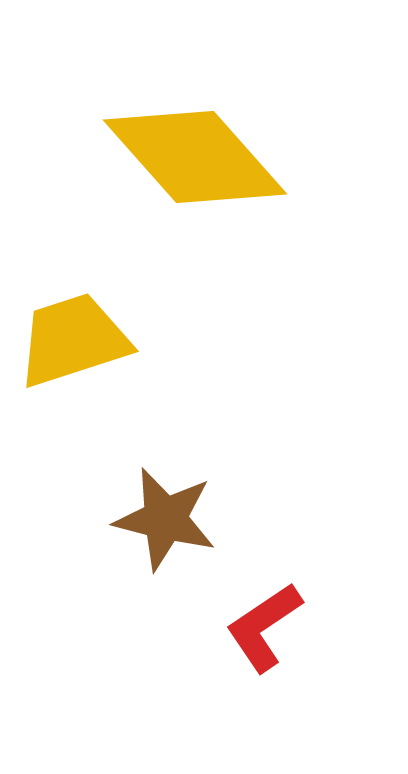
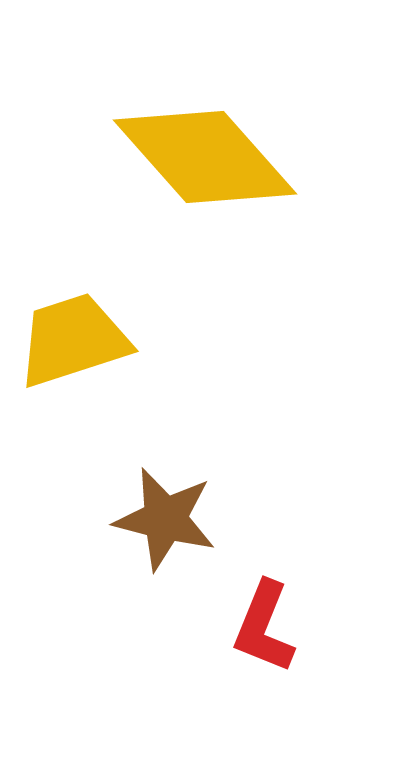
yellow diamond: moved 10 px right
red L-shape: rotated 34 degrees counterclockwise
